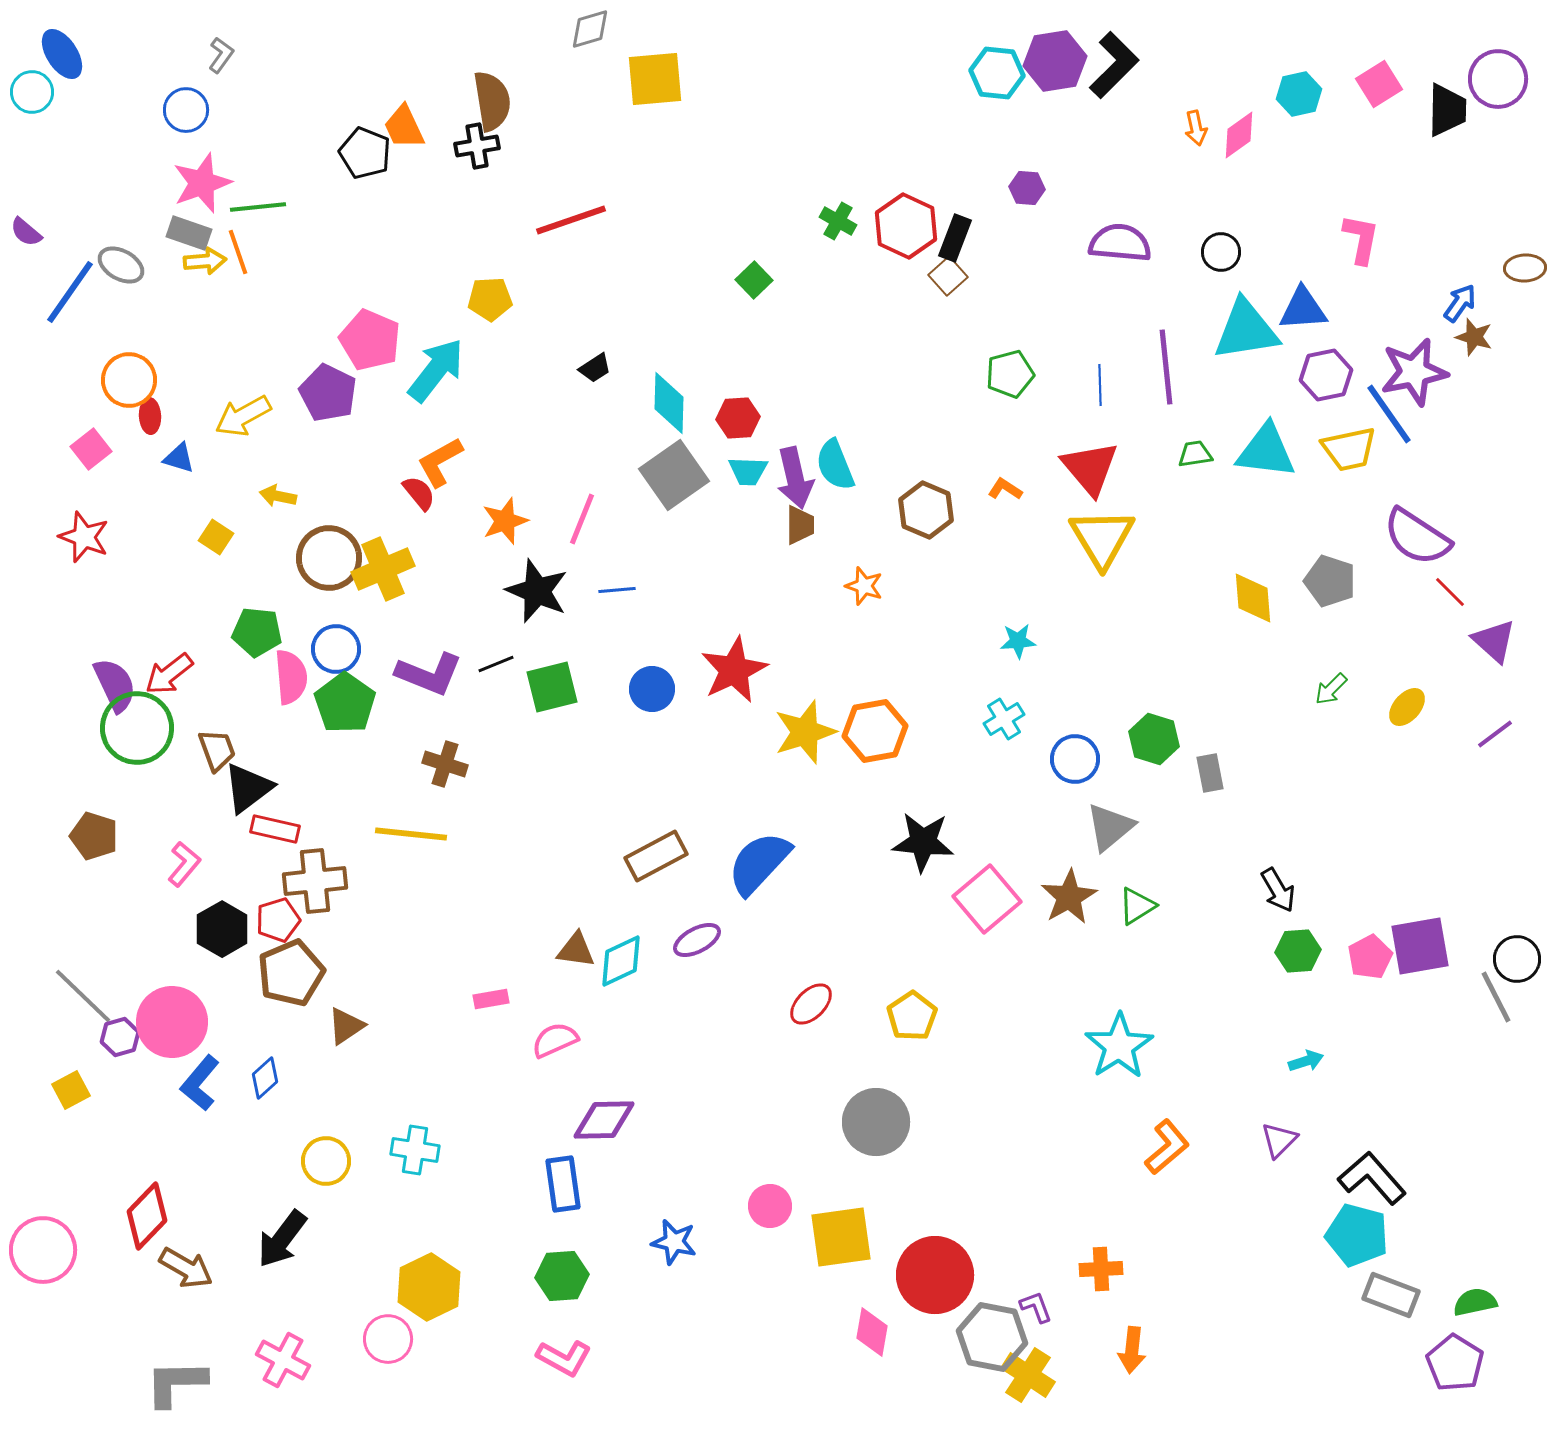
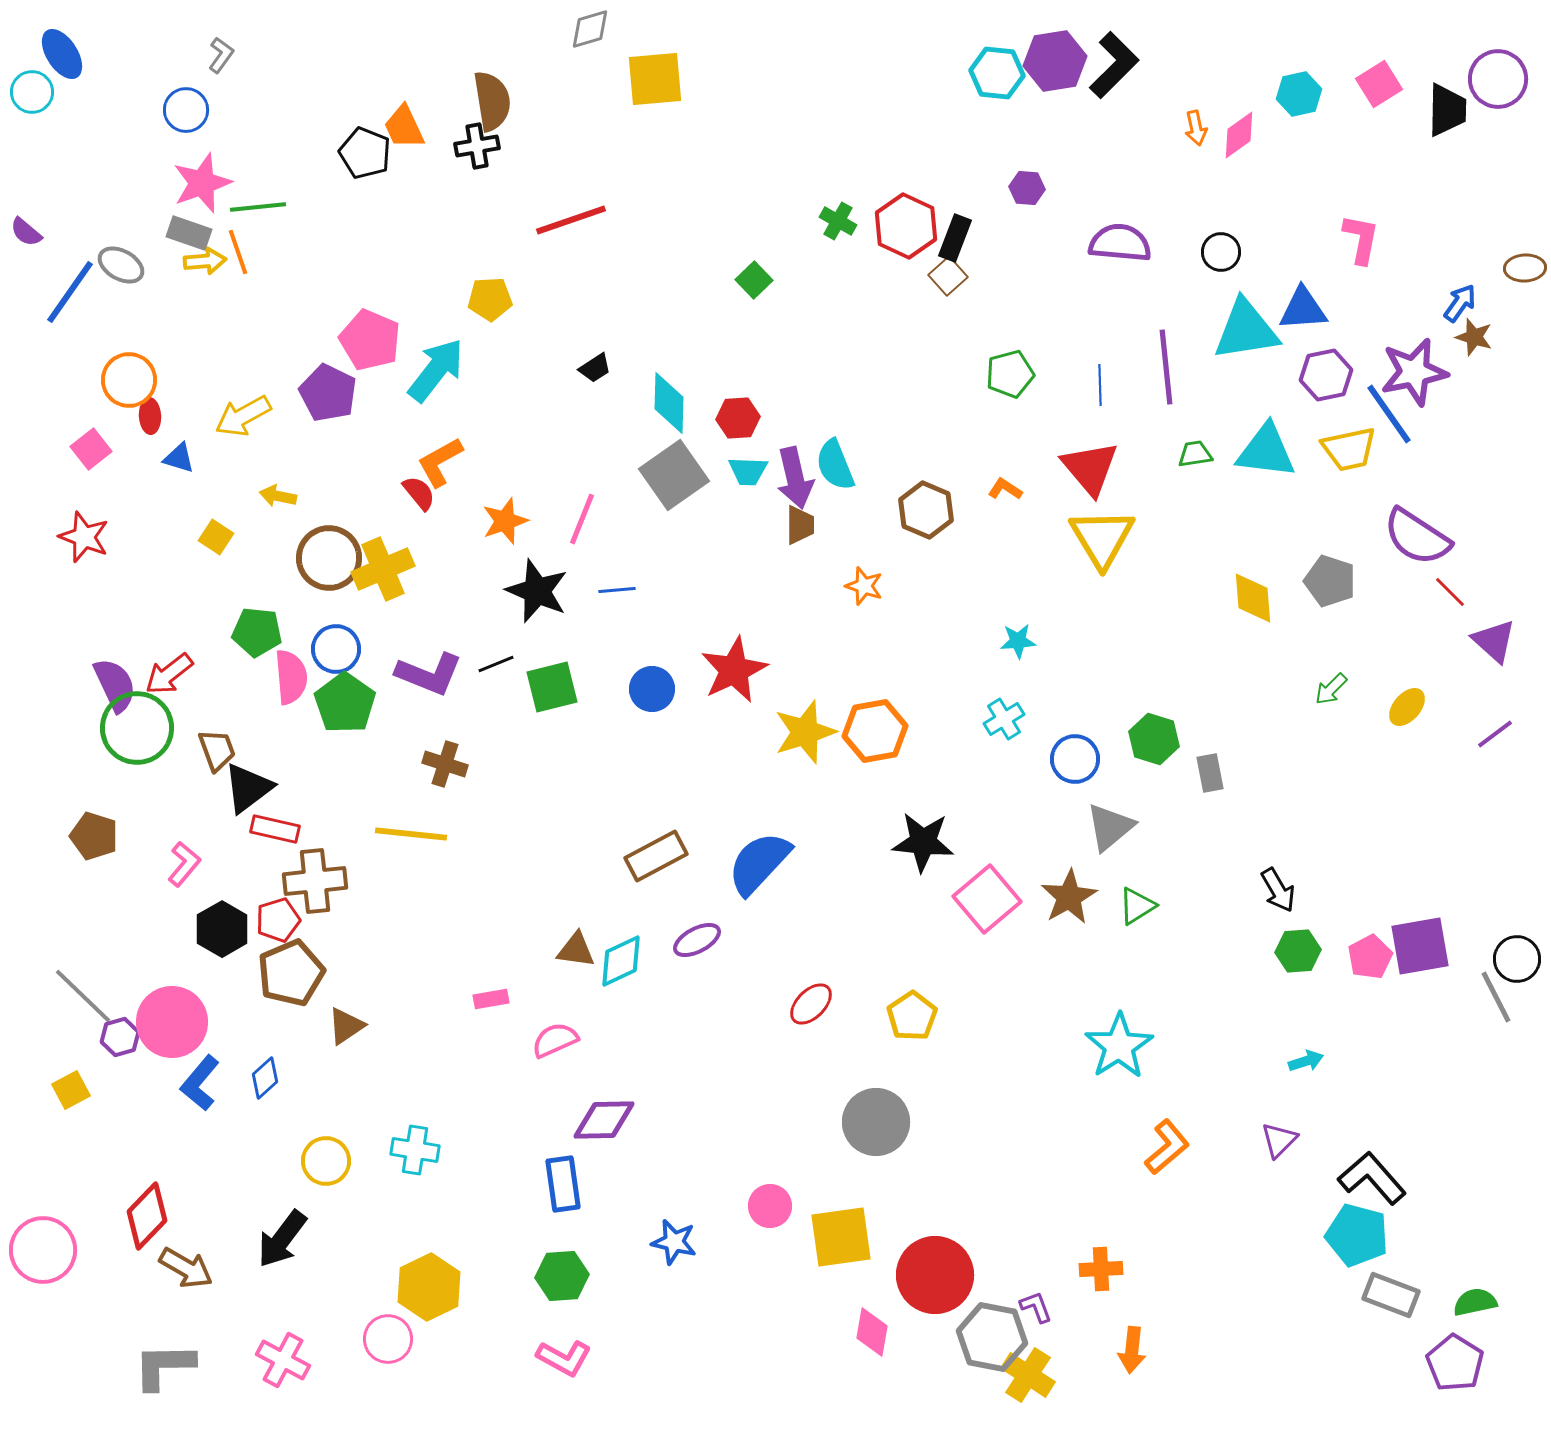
gray L-shape at (176, 1383): moved 12 px left, 17 px up
